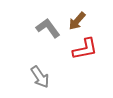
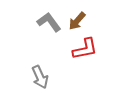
gray L-shape: moved 1 px right, 6 px up
gray arrow: rotated 10 degrees clockwise
